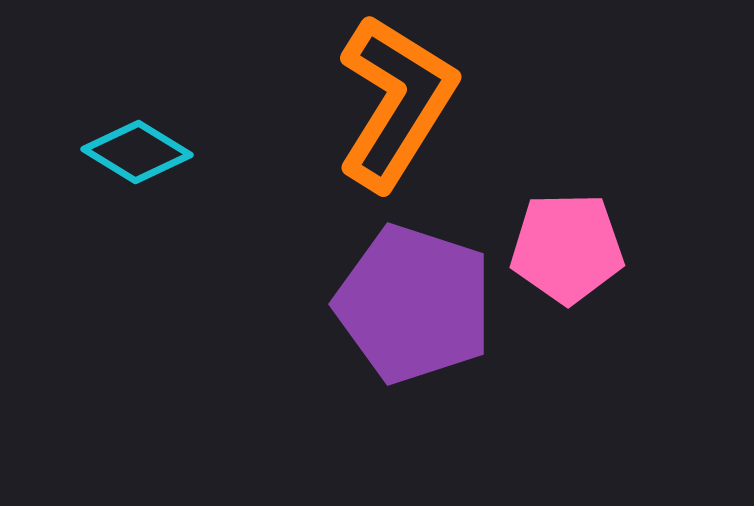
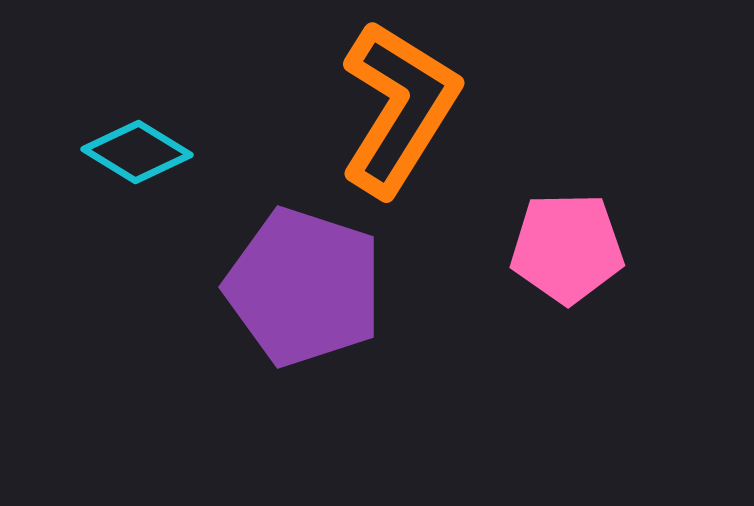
orange L-shape: moved 3 px right, 6 px down
purple pentagon: moved 110 px left, 17 px up
